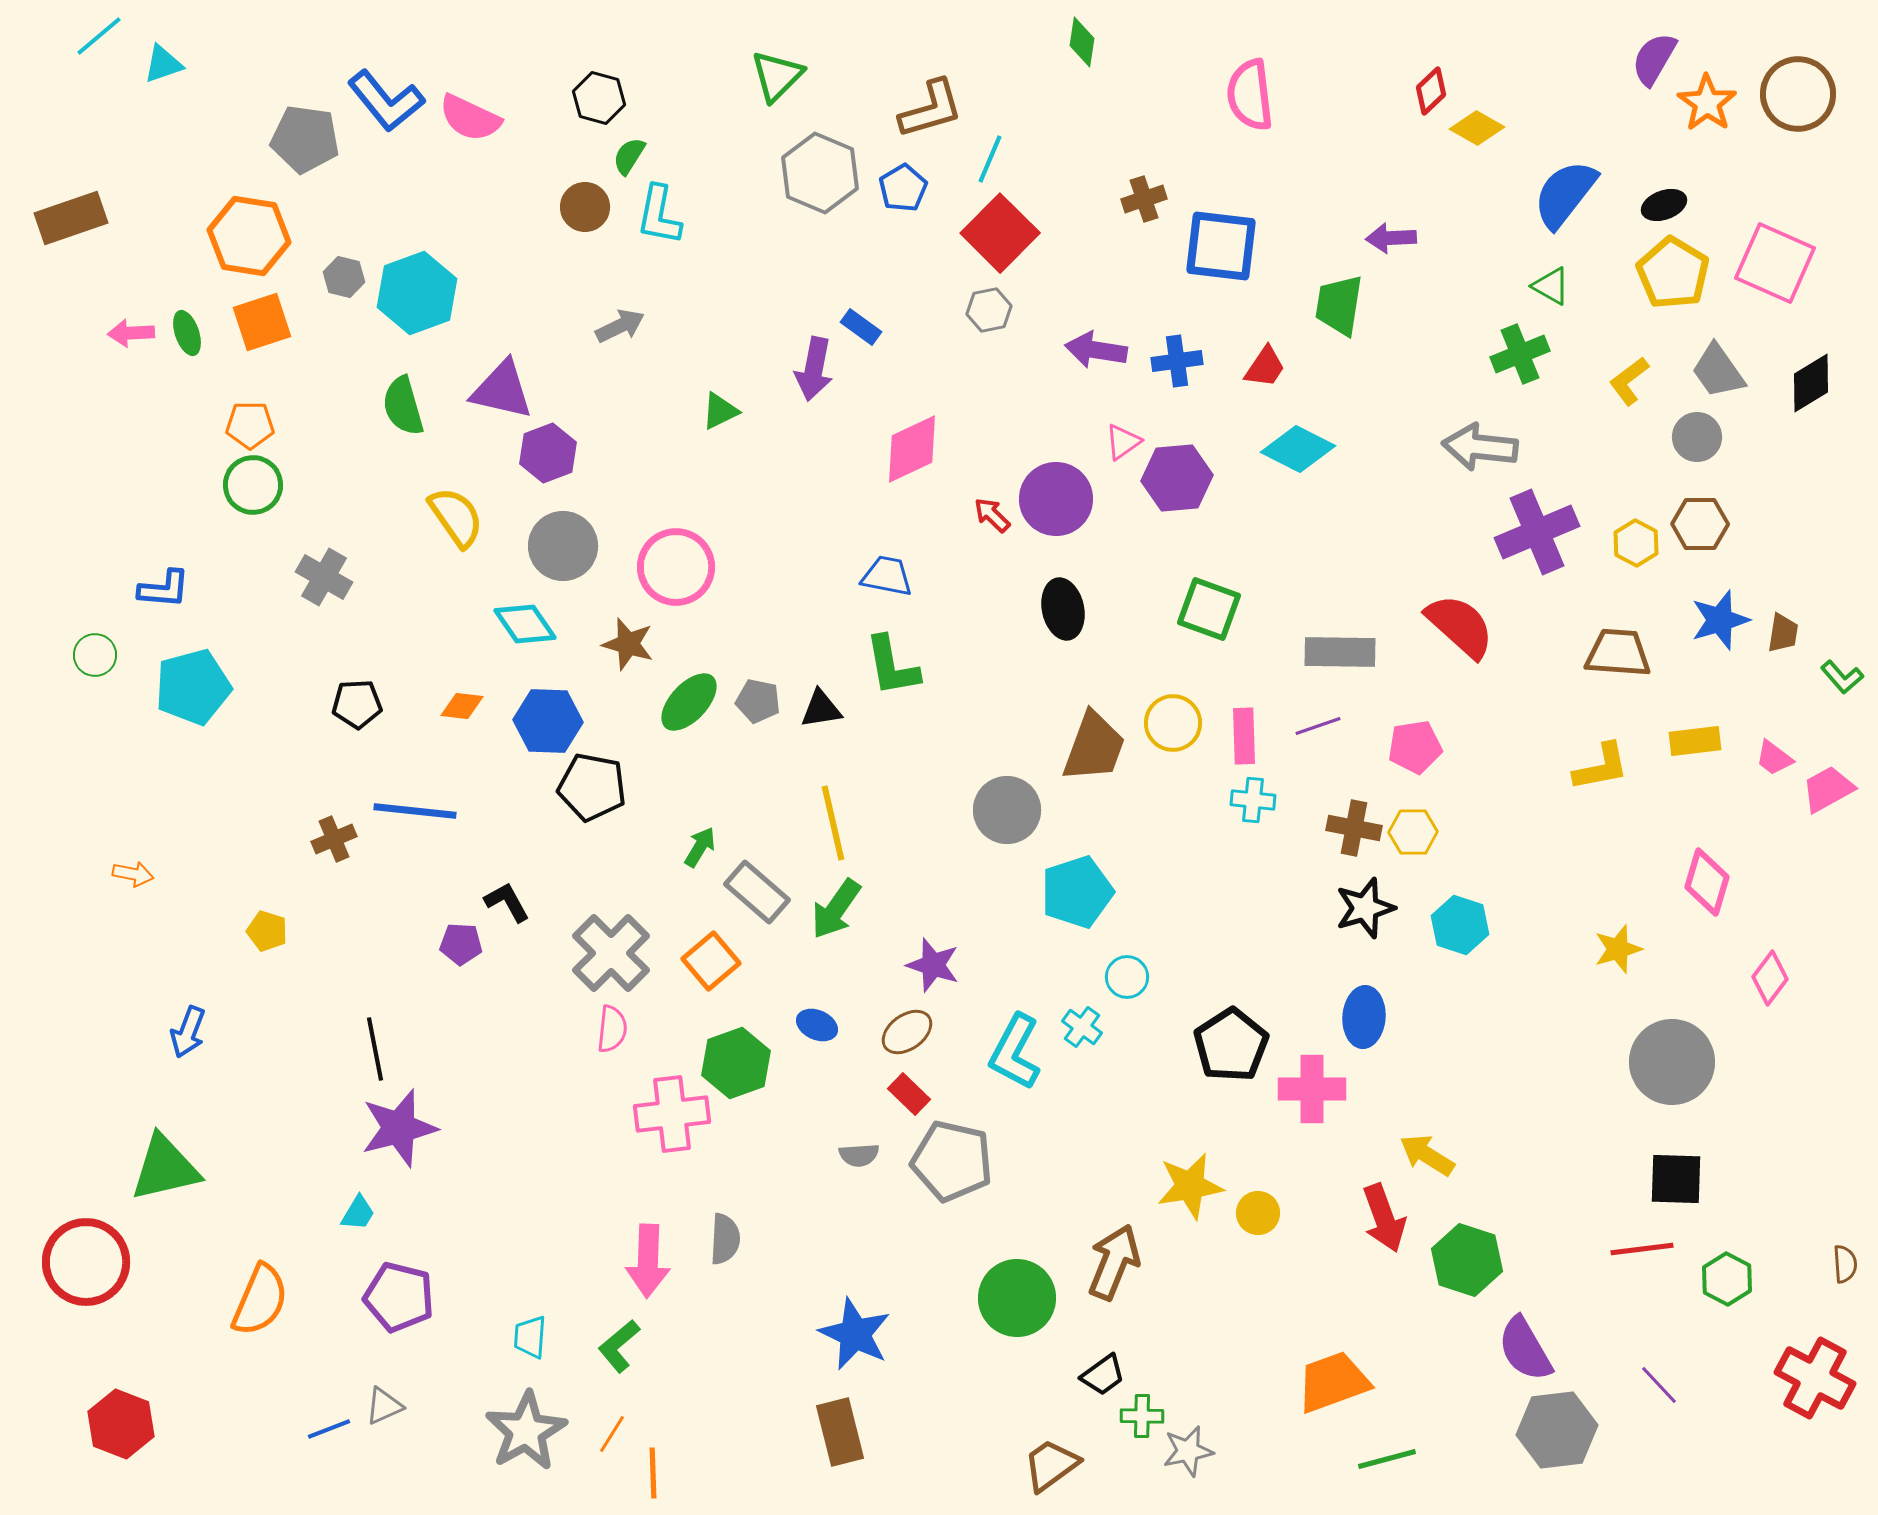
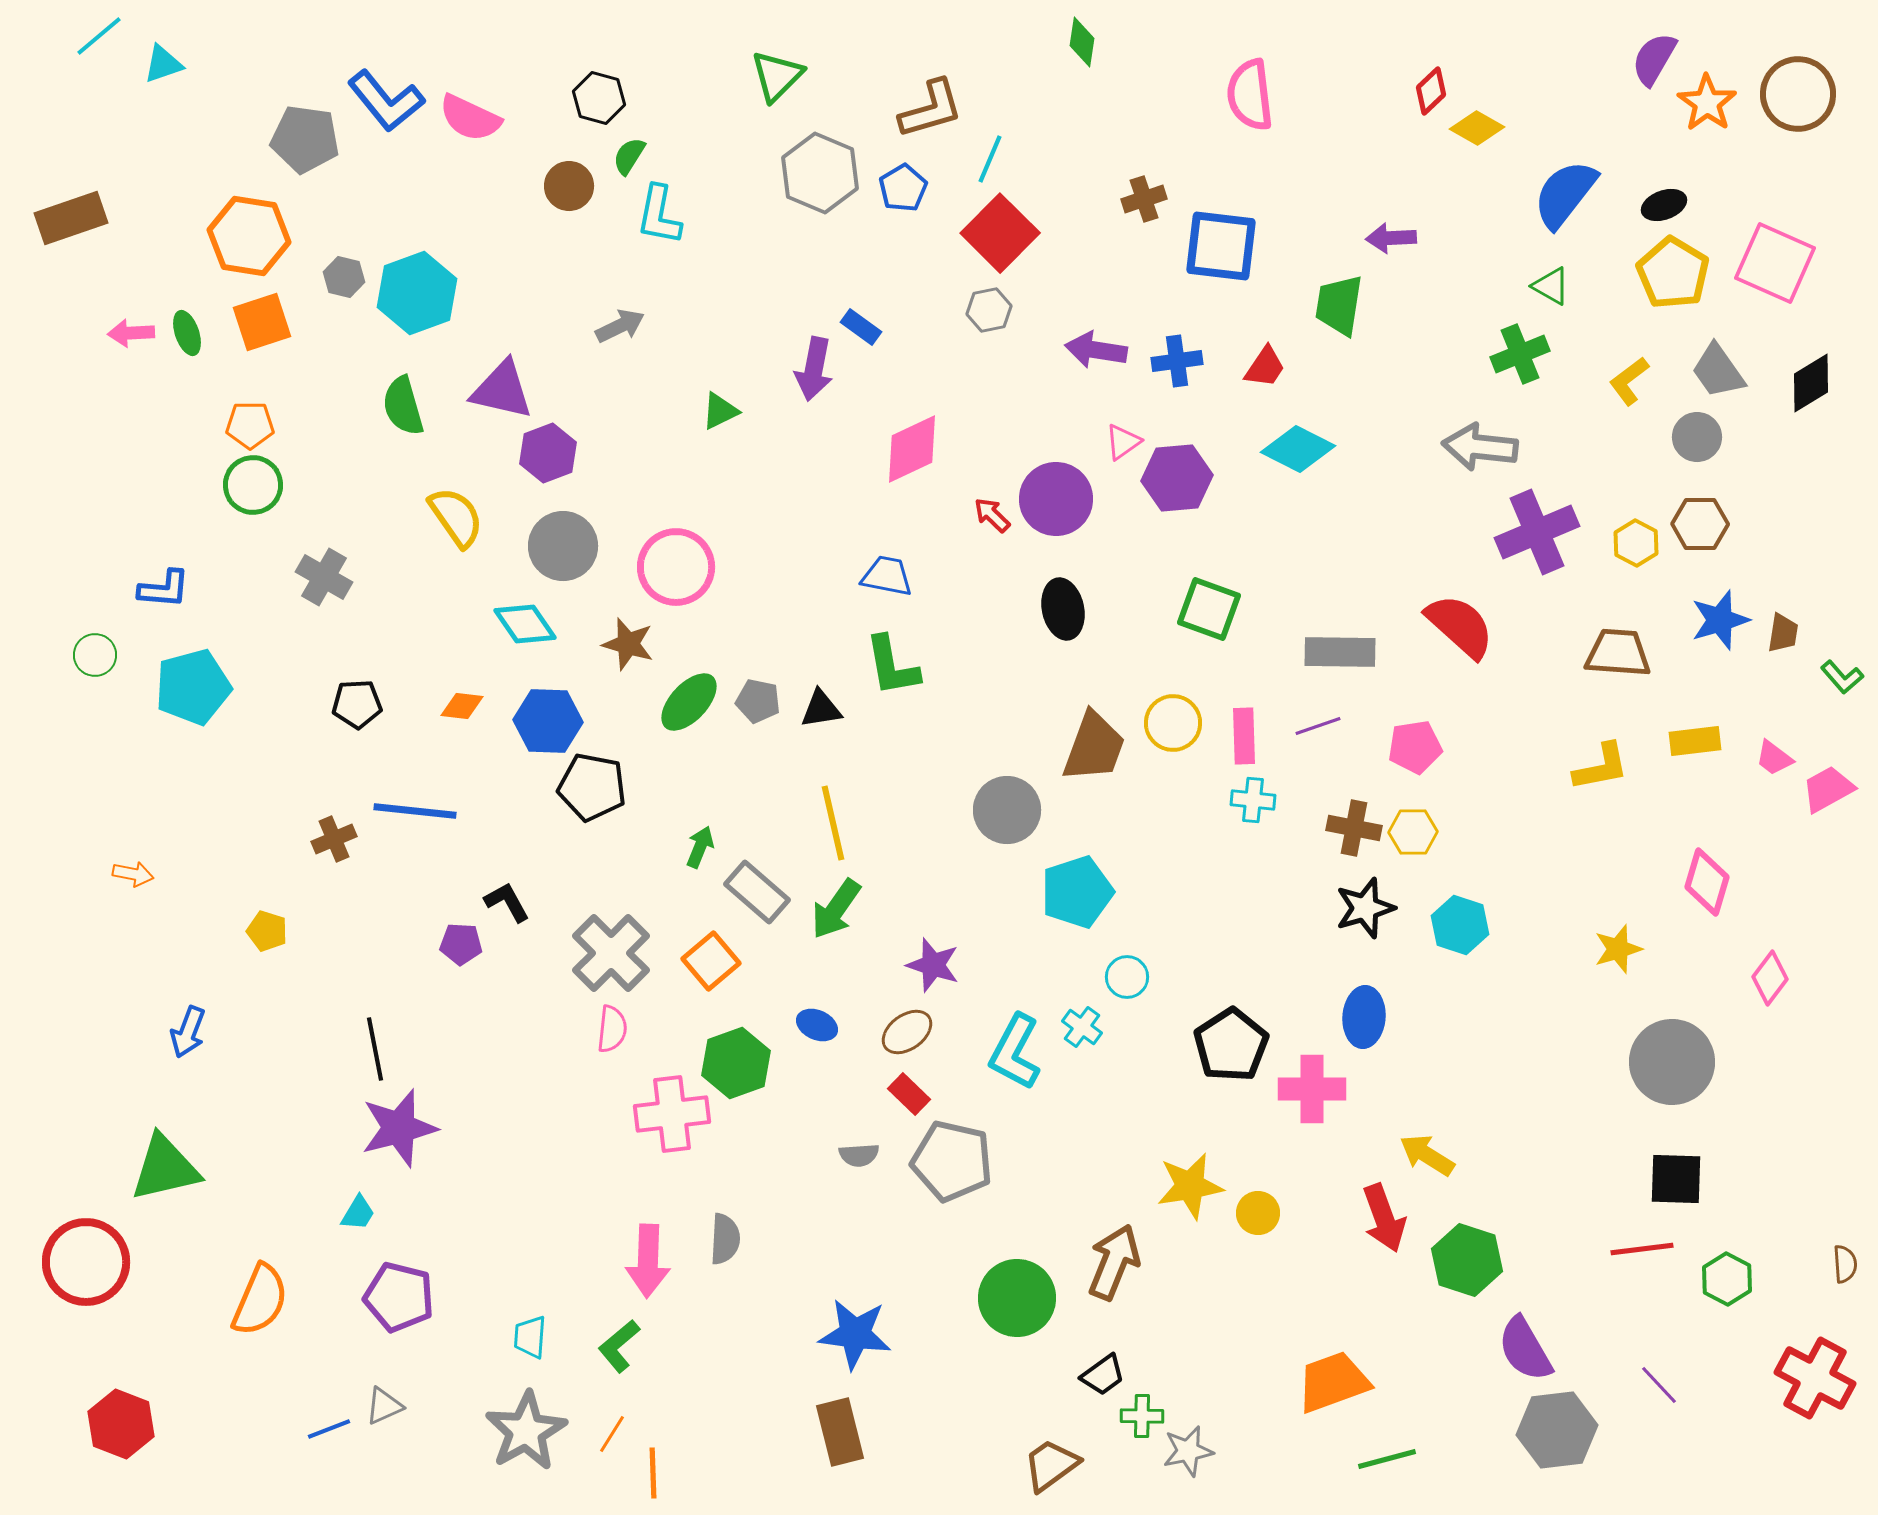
brown circle at (585, 207): moved 16 px left, 21 px up
green arrow at (700, 847): rotated 9 degrees counterclockwise
blue star at (855, 1334): rotated 18 degrees counterclockwise
